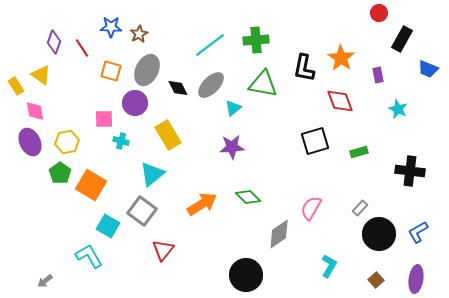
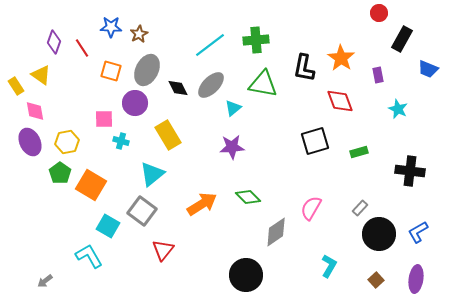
gray diamond at (279, 234): moved 3 px left, 2 px up
